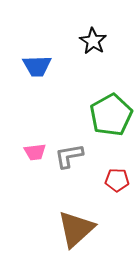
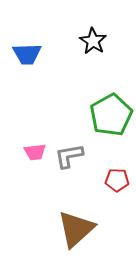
blue trapezoid: moved 10 px left, 12 px up
